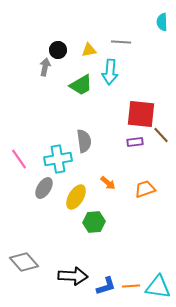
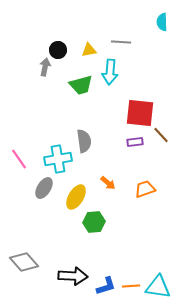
green trapezoid: rotated 15 degrees clockwise
red square: moved 1 px left, 1 px up
